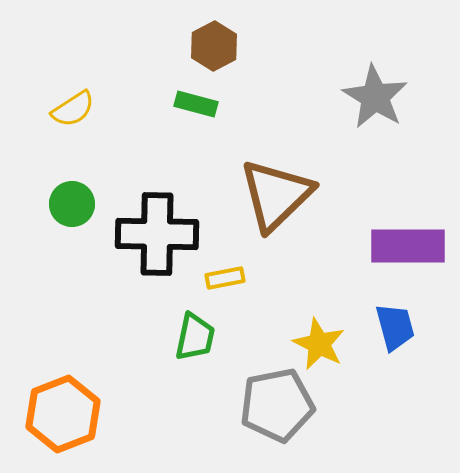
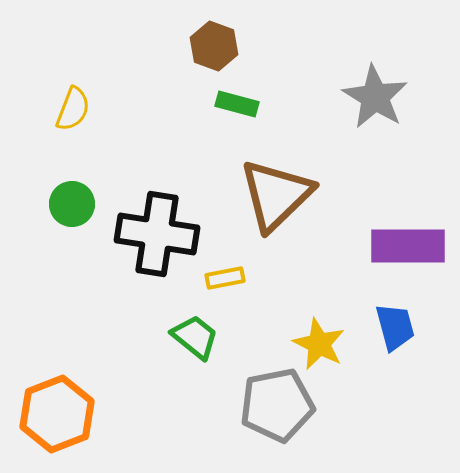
brown hexagon: rotated 12 degrees counterclockwise
green rectangle: moved 41 px right
yellow semicircle: rotated 36 degrees counterclockwise
black cross: rotated 8 degrees clockwise
green trapezoid: rotated 63 degrees counterclockwise
orange hexagon: moved 6 px left
